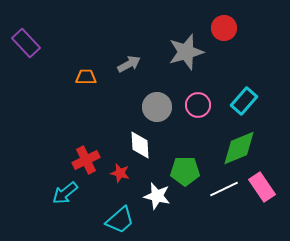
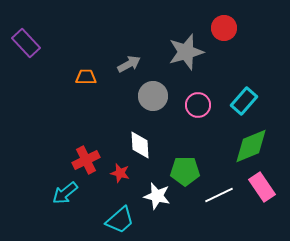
gray circle: moved 4 px left, 11 px up
green diamond: moved 12 px right, 2 px up
white line: moved 5 px left, 6 px down
